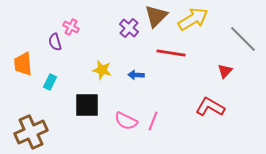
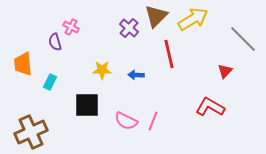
red line: moved 2 px left, 1 px down; rotated 68 degrees clockwise
yellow star: rotated 12 degrees counterclockwise
